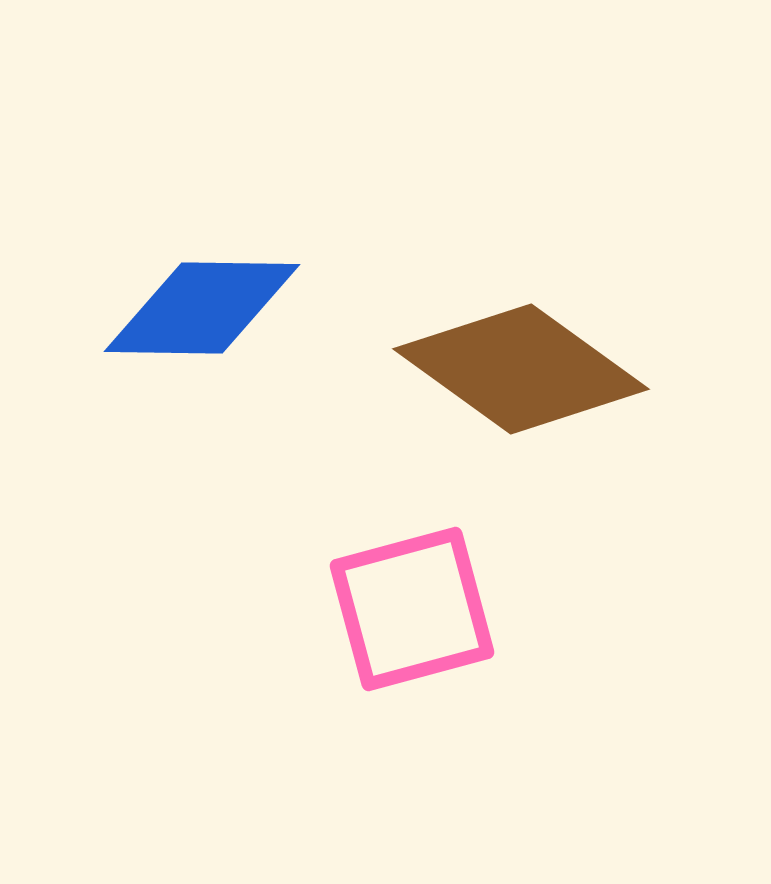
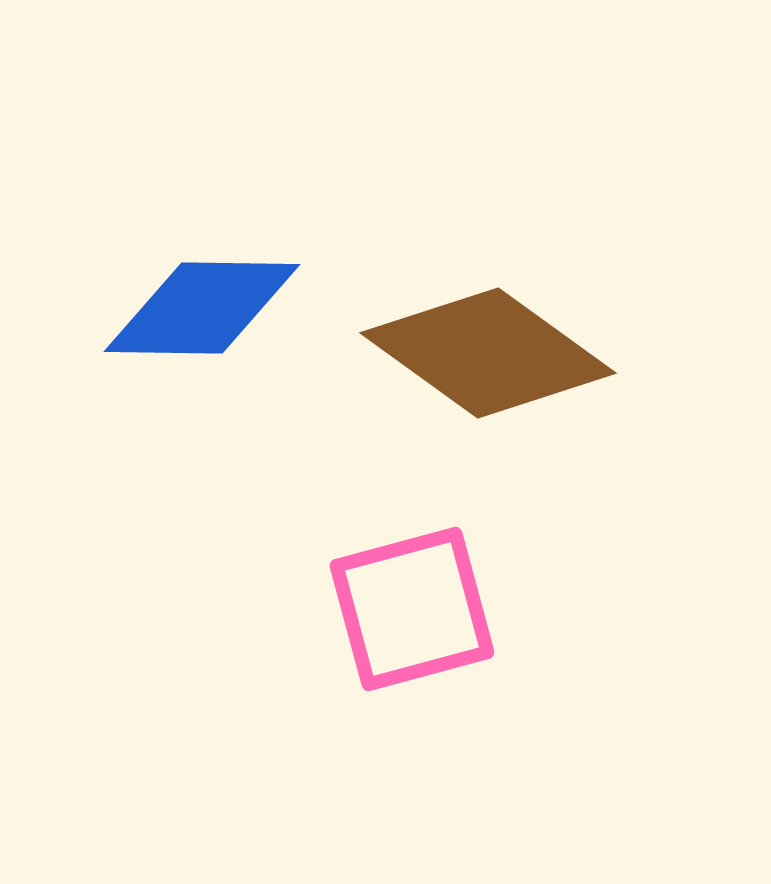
brown diamond: moved 33 px left, 16 px up
